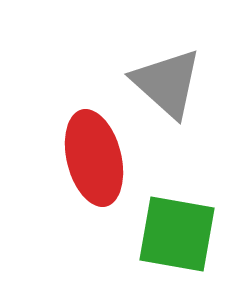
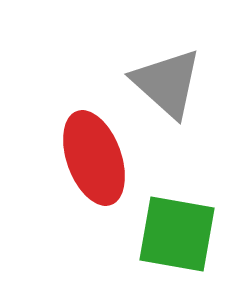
red ellipse: rotated 6 degrees counterclockwise
